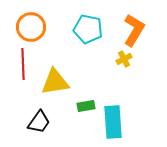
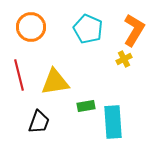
cyan pentagon: rotated 12 degrees clockwise
red line: moved 4 px left, 11 px down; rotated 12 degrees counterclockwise
black trapezoid: rotated 15 degrees counterclockwise
